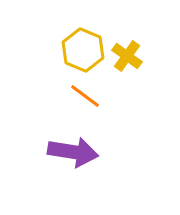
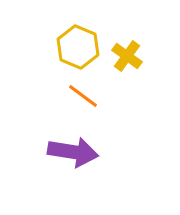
yellow hexagon: moved 5 px left, 3 px up
orange line: moved 2 px left
